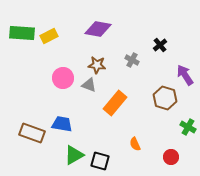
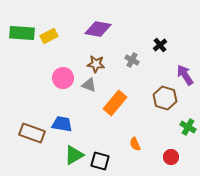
brown star: moved 1 px left, 1 px up
